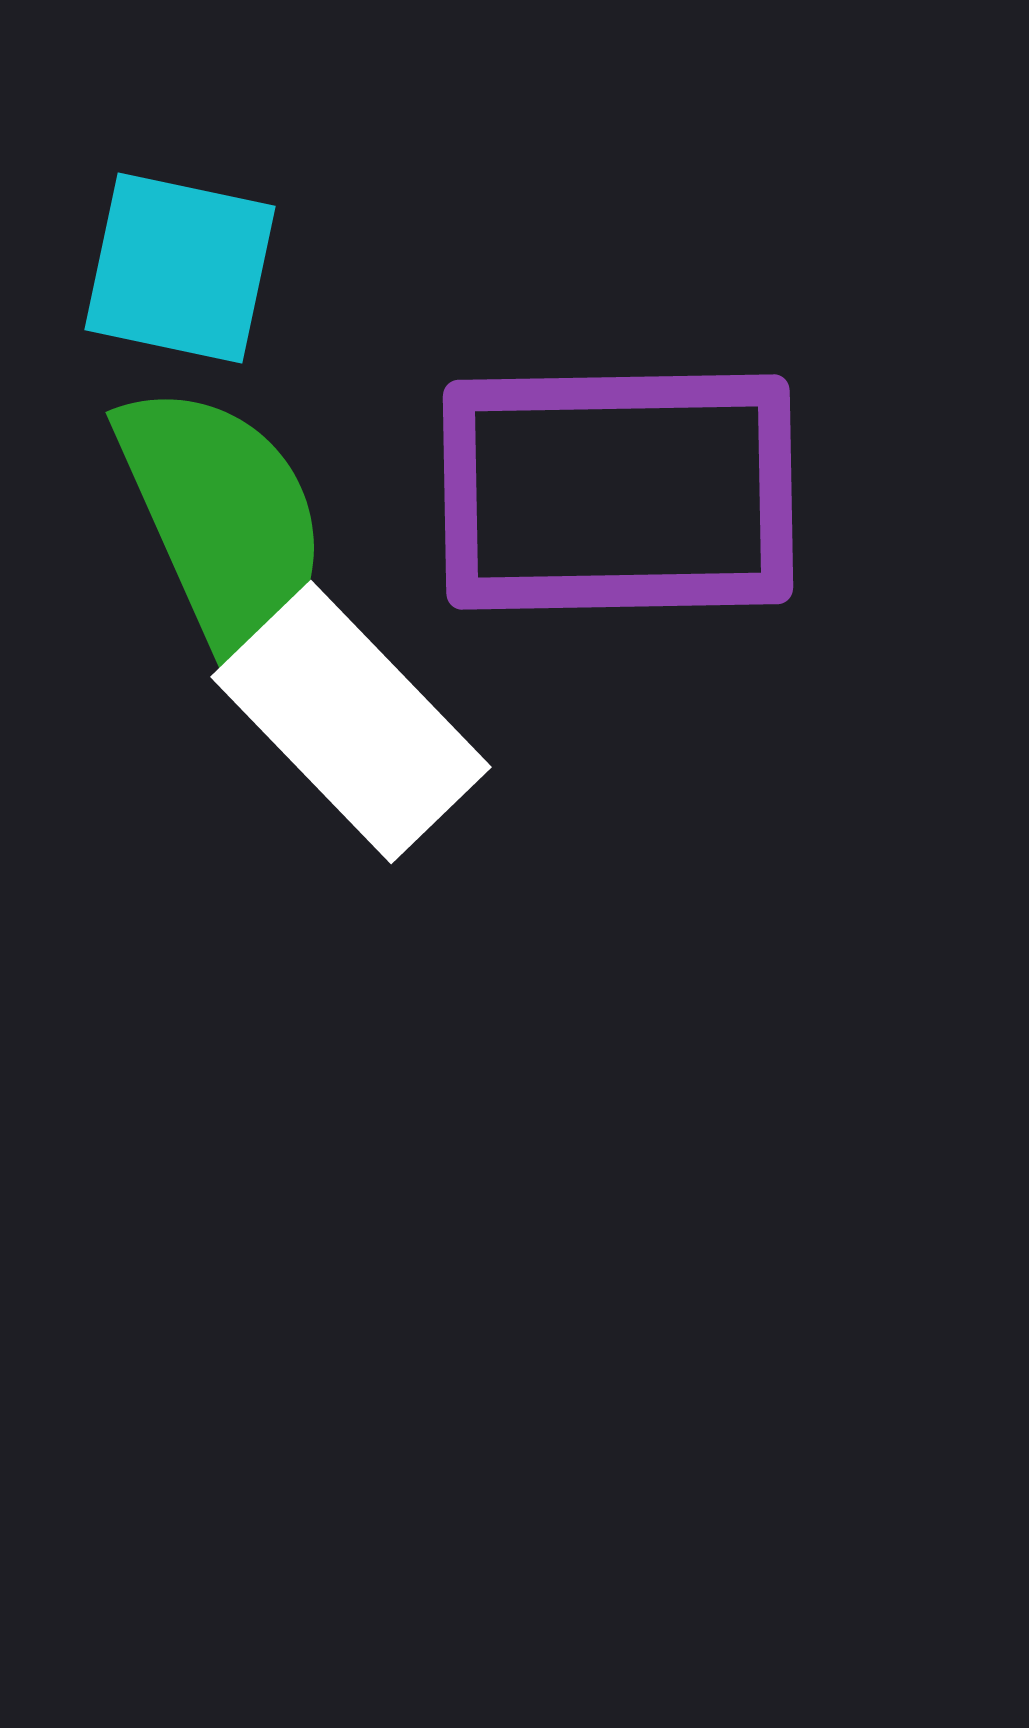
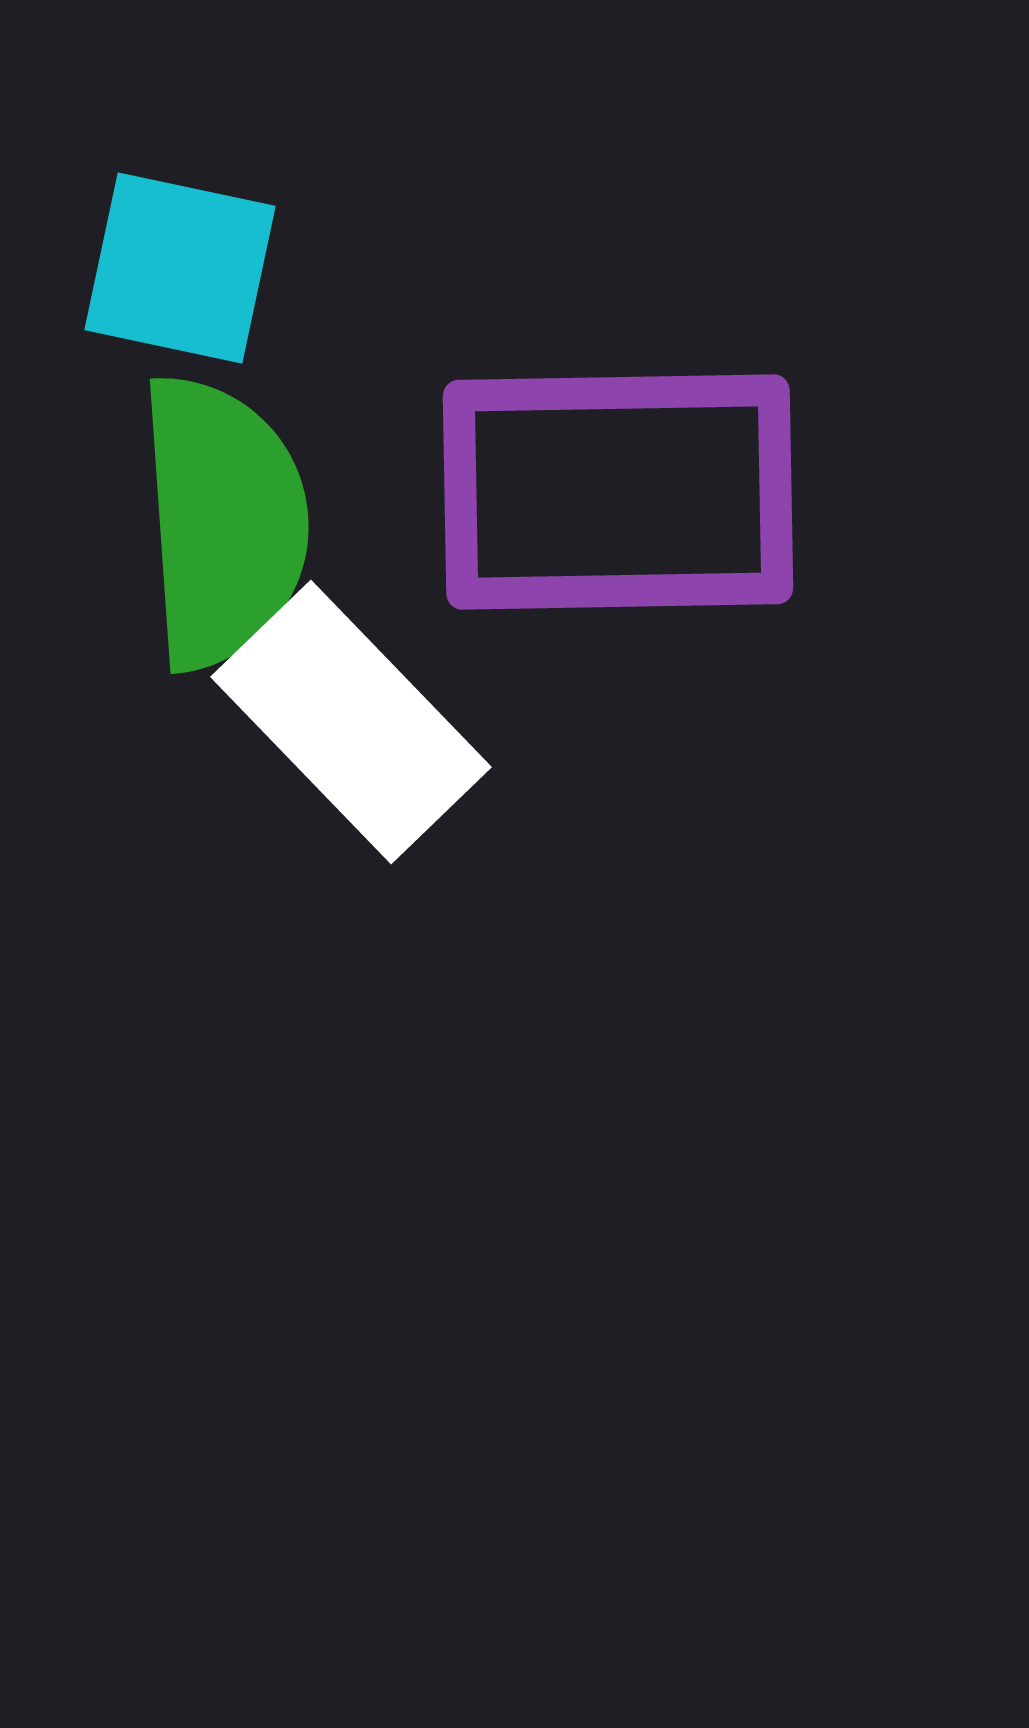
green semicircle: rotated 20 degrees clockwise
